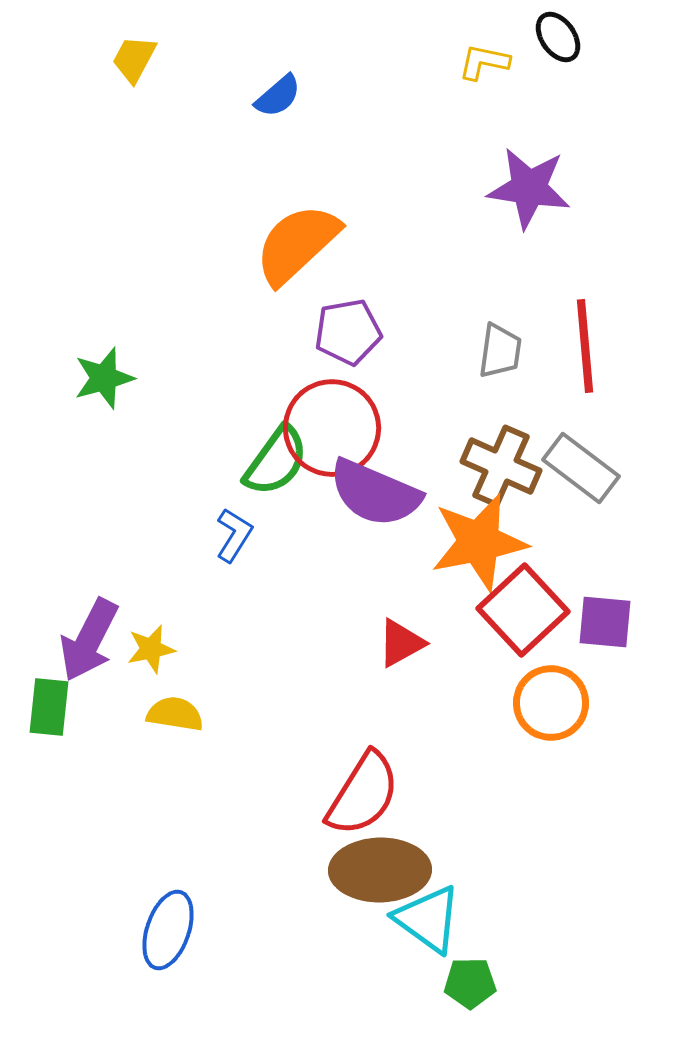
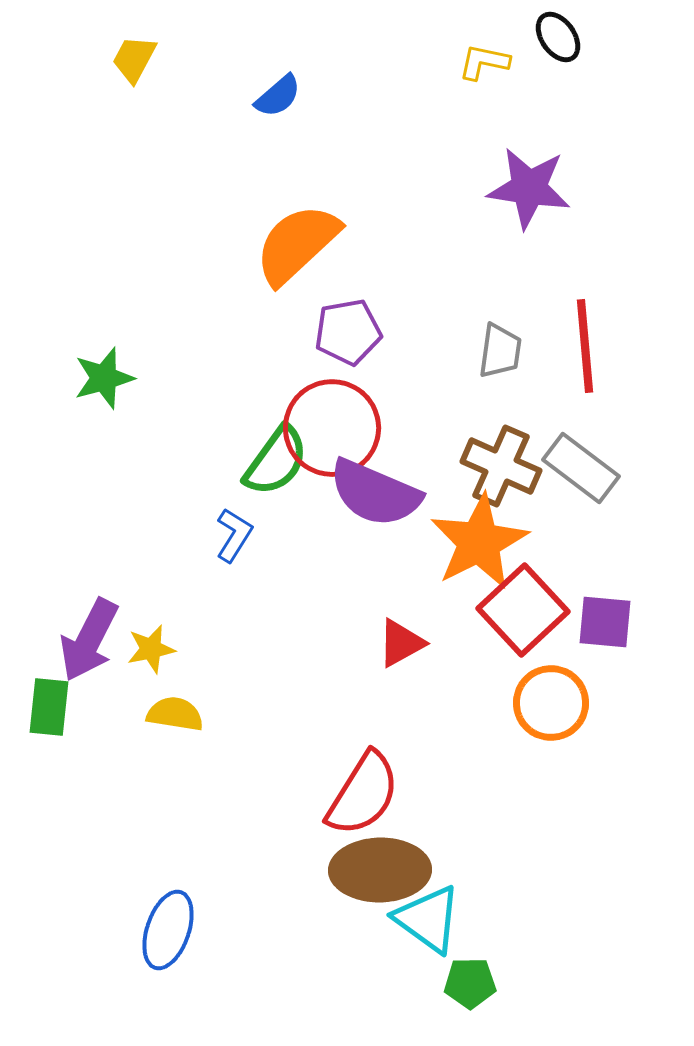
orange star: rotated 16 degrees counterclockwise
